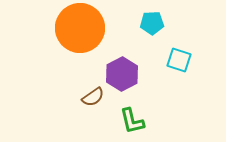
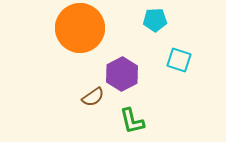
cyan pentagon: moved 3 px right, 3 px up
